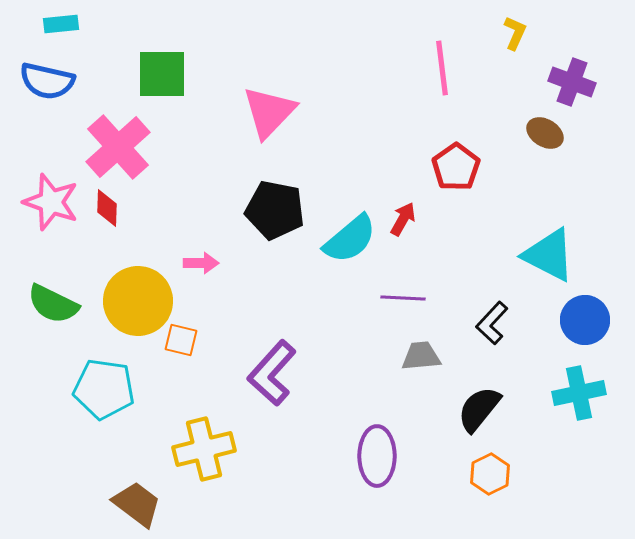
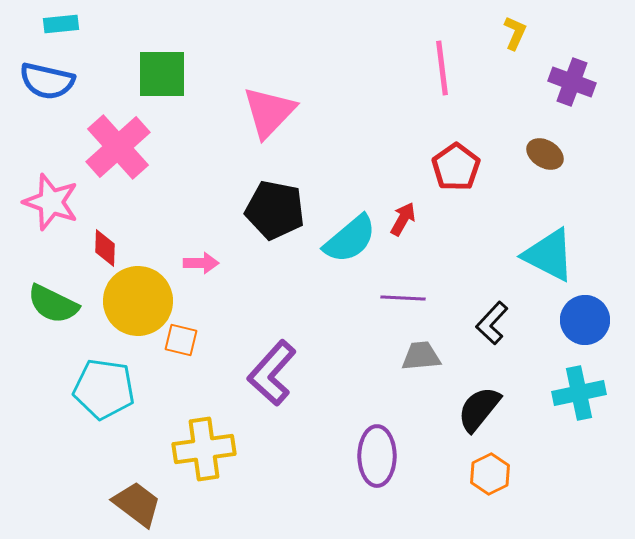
brown ellipse: moved 21 px down
red diamond: moved 2 px left, 40 px down
yellow cross: rotated 6 degrees clockwise
